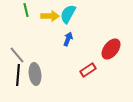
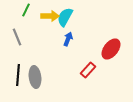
green line: rotated 40 degrees clockwise
cyan semicircle: moved 3 px left, 3 px down
gray line: moved 18 px up; rotated 18 degrees clockwise
red rectangle: rotated 14 degrees counterclockwise
gray ellipse: moved 3 px down
